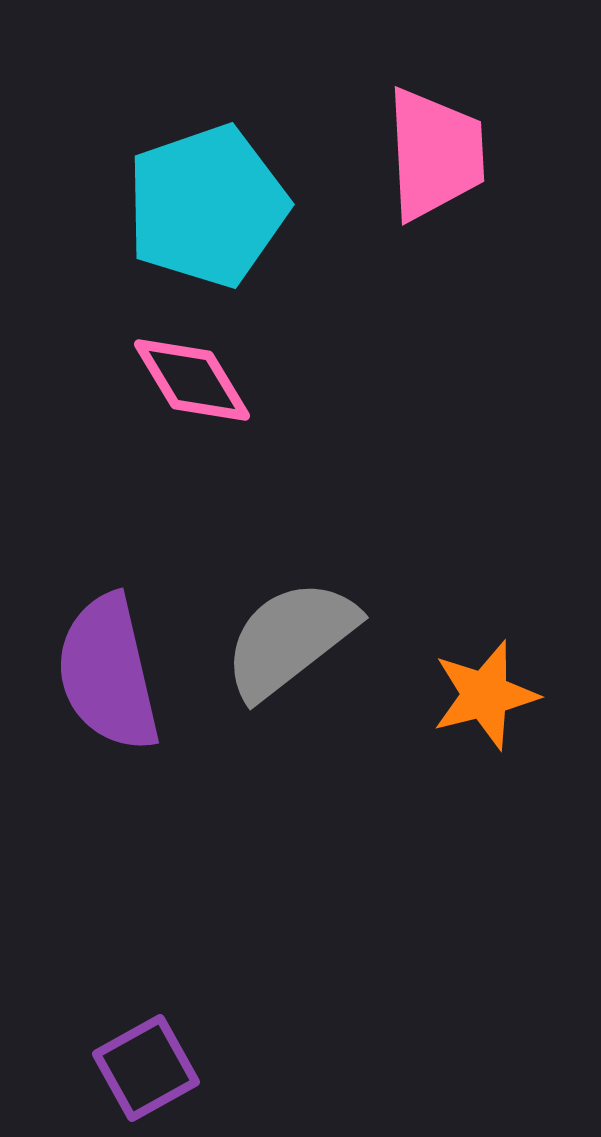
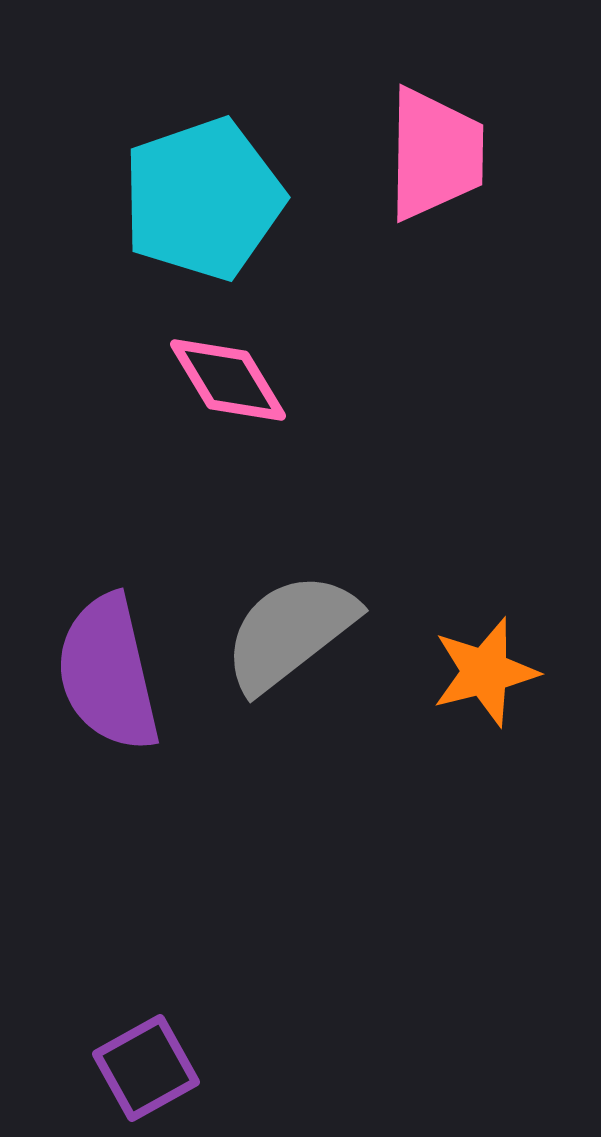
pink trapezoid: rotated 4 degrees clockwise
cyan pentagon: moved 4 px left, 7 px up
pink diamond: moved 36 px right
gray semicircle: moved 7 px up
orange star: moved 23 px up
